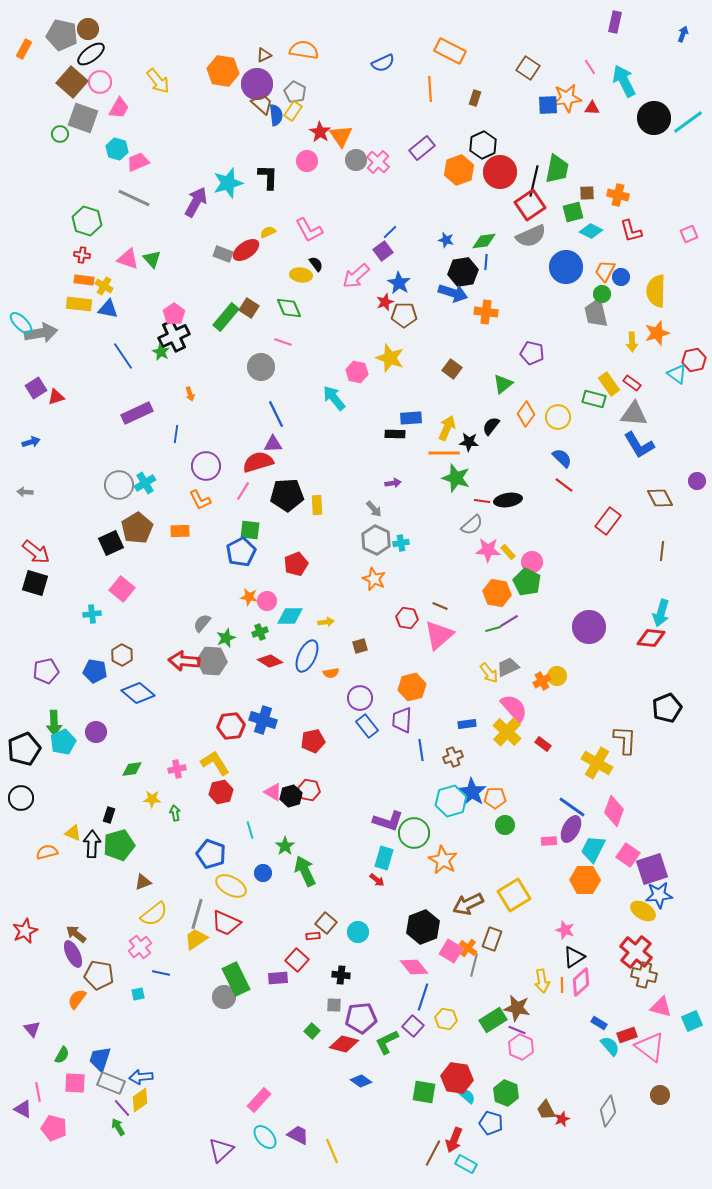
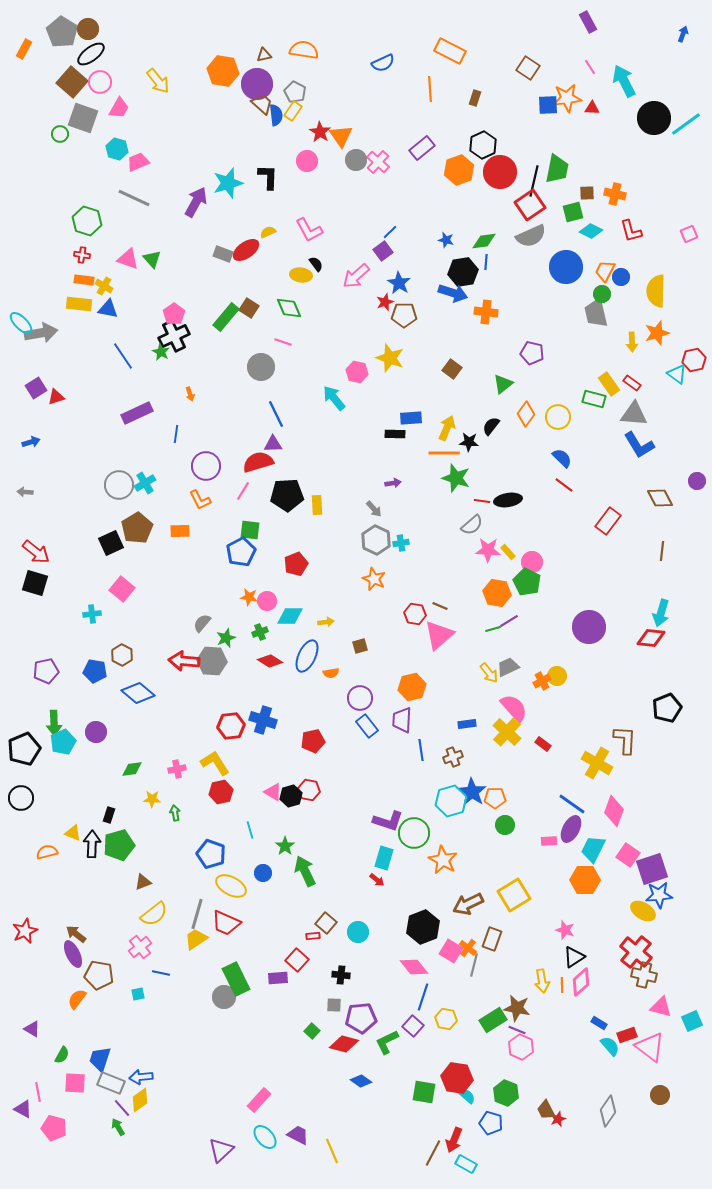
purple rectangle at (615, 22): moved 27 px left; rotated 40 degrees counterclockwise
gray pentagon at (62, 35): moved 3 px up; rotated 20 degrees clockwise
brown triangle at (264, 55): rotated 14 degrees clockwise
cyan line at (688, 122): moved 2 px left, 2 px down
orange cross at (618, 195): moved 3 px left, 1 px up
red hexagon at (407, 618): moved 8 px right, 4 px up
blue line at (572, 807): moved 3 px up
purple triangle at (32, 1029): rotated 18 degrees counterclockwise
red star at (562, 1119): moved 4 px left
